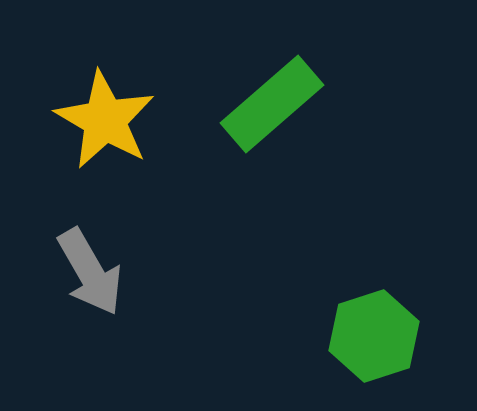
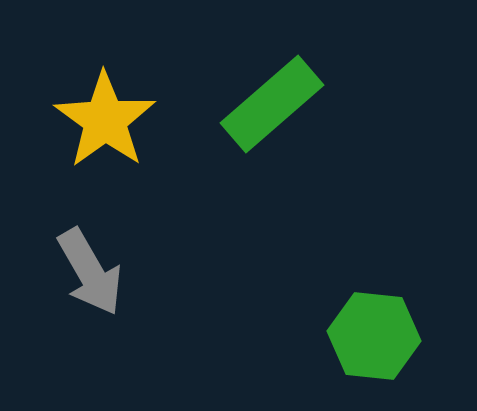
yellow star: rotated 6 degrees clockwise
green hexagon: rotated 24 degrees clockwise
